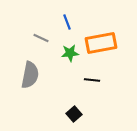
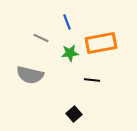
gray semicircle: rotated 92 degrees clockwise
